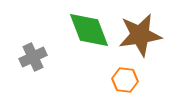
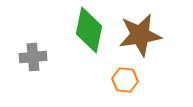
green diamond: rotated 33 degrees clockwise
gray cross: rotated 20 degrees clockwise
